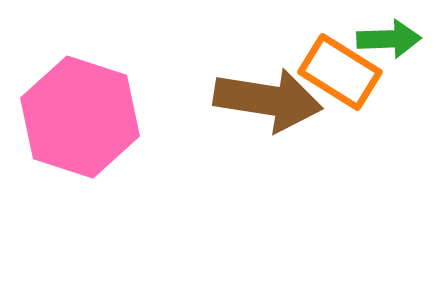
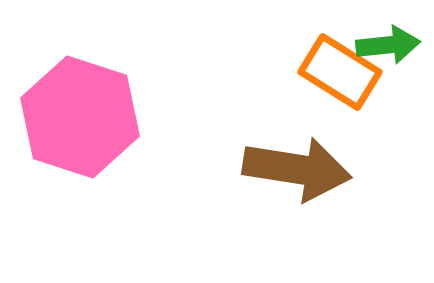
green arrow: moved 1 px left, 6 px down; rotated 4 degrees counterclockwise
brown arrow: moved 29 px right, 69 px down
